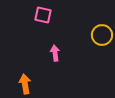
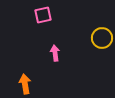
pink square: rotated 24 degrees counterclockwise
yellow circle: moved 3 px down
